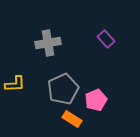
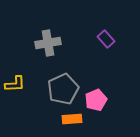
orange rectangle: rotated 36 degrees counterclockwise
